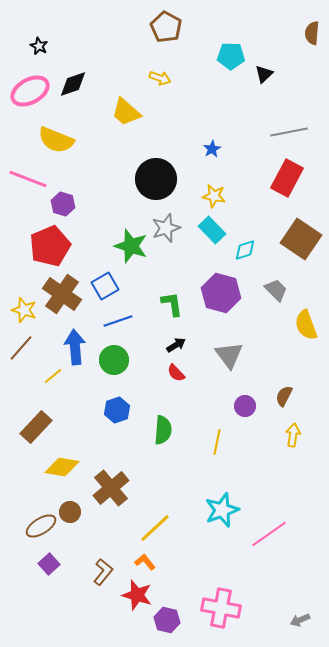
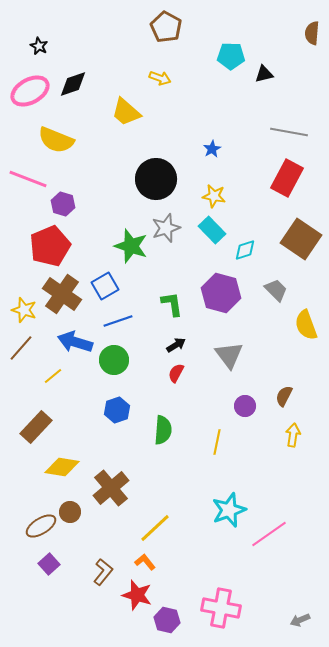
black triangle at (264, 74): rotated 30 degrees clockwise
gray line at (289, 132): rotated 21 degrees clockwise
blue arrow at (75, 347): moved 5 px up; rotated 68 degrees counterclockwise
red semicircle at (176, 373): rotated 72 degrees clockwise
cyan star at (222, 510): moved 7 px right
